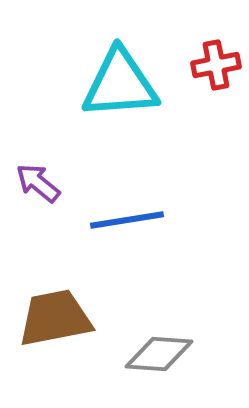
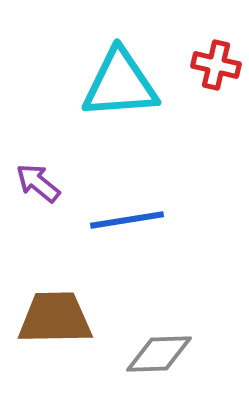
red cross: rotated 24 degrees clockwise
brown trapezoid: rotated 10 degrees clockwise
gray diamond: rotated 6 degrees counterclockwise
